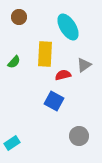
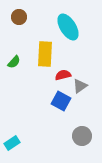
gray triangle: moved 4 px left, 21 px down
blue square: moved 7 px right
gray circle: moved 3 px right
